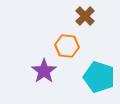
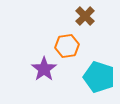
orange hexagon: rotated 15 degrees counterclockwise
purple star: moved 2 px up
